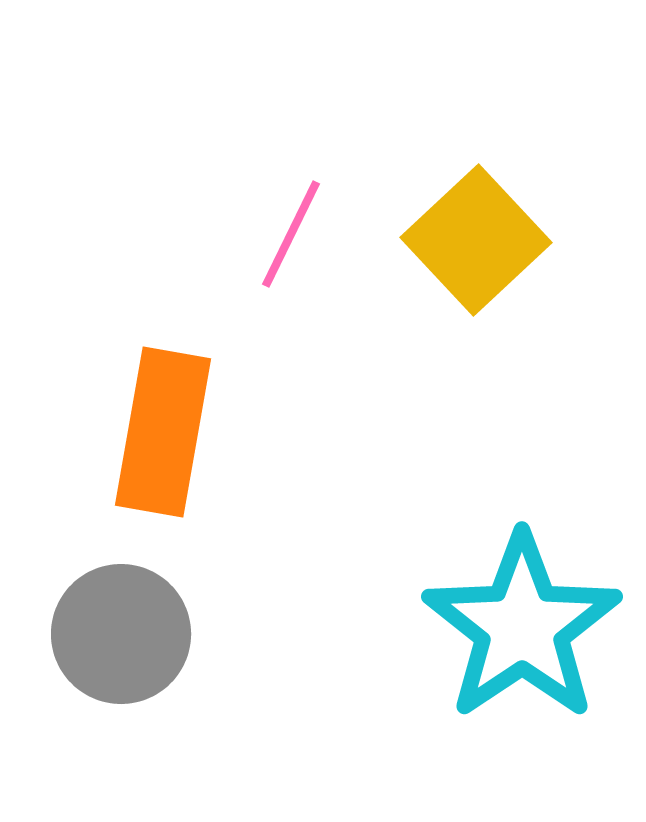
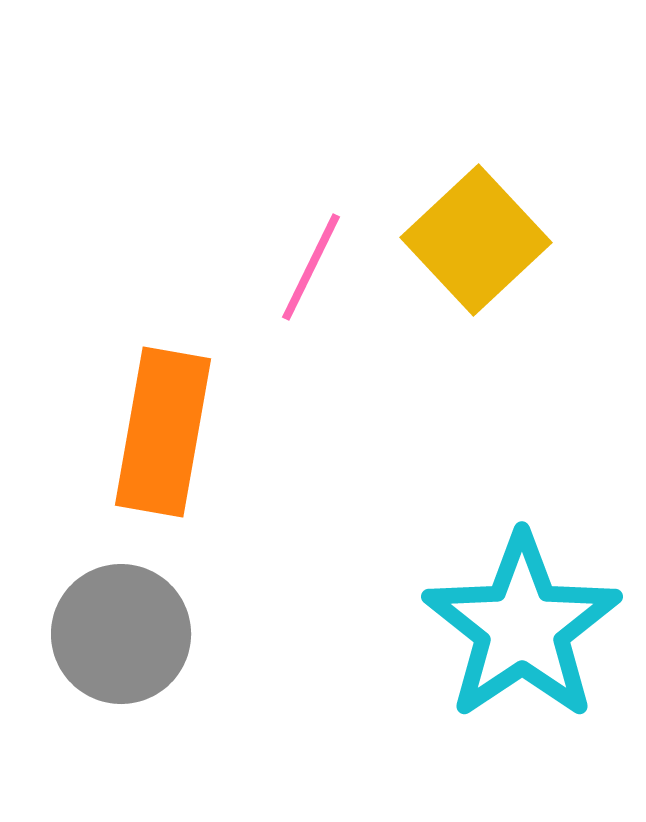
pink line: moved 20 px right, 33 px down
